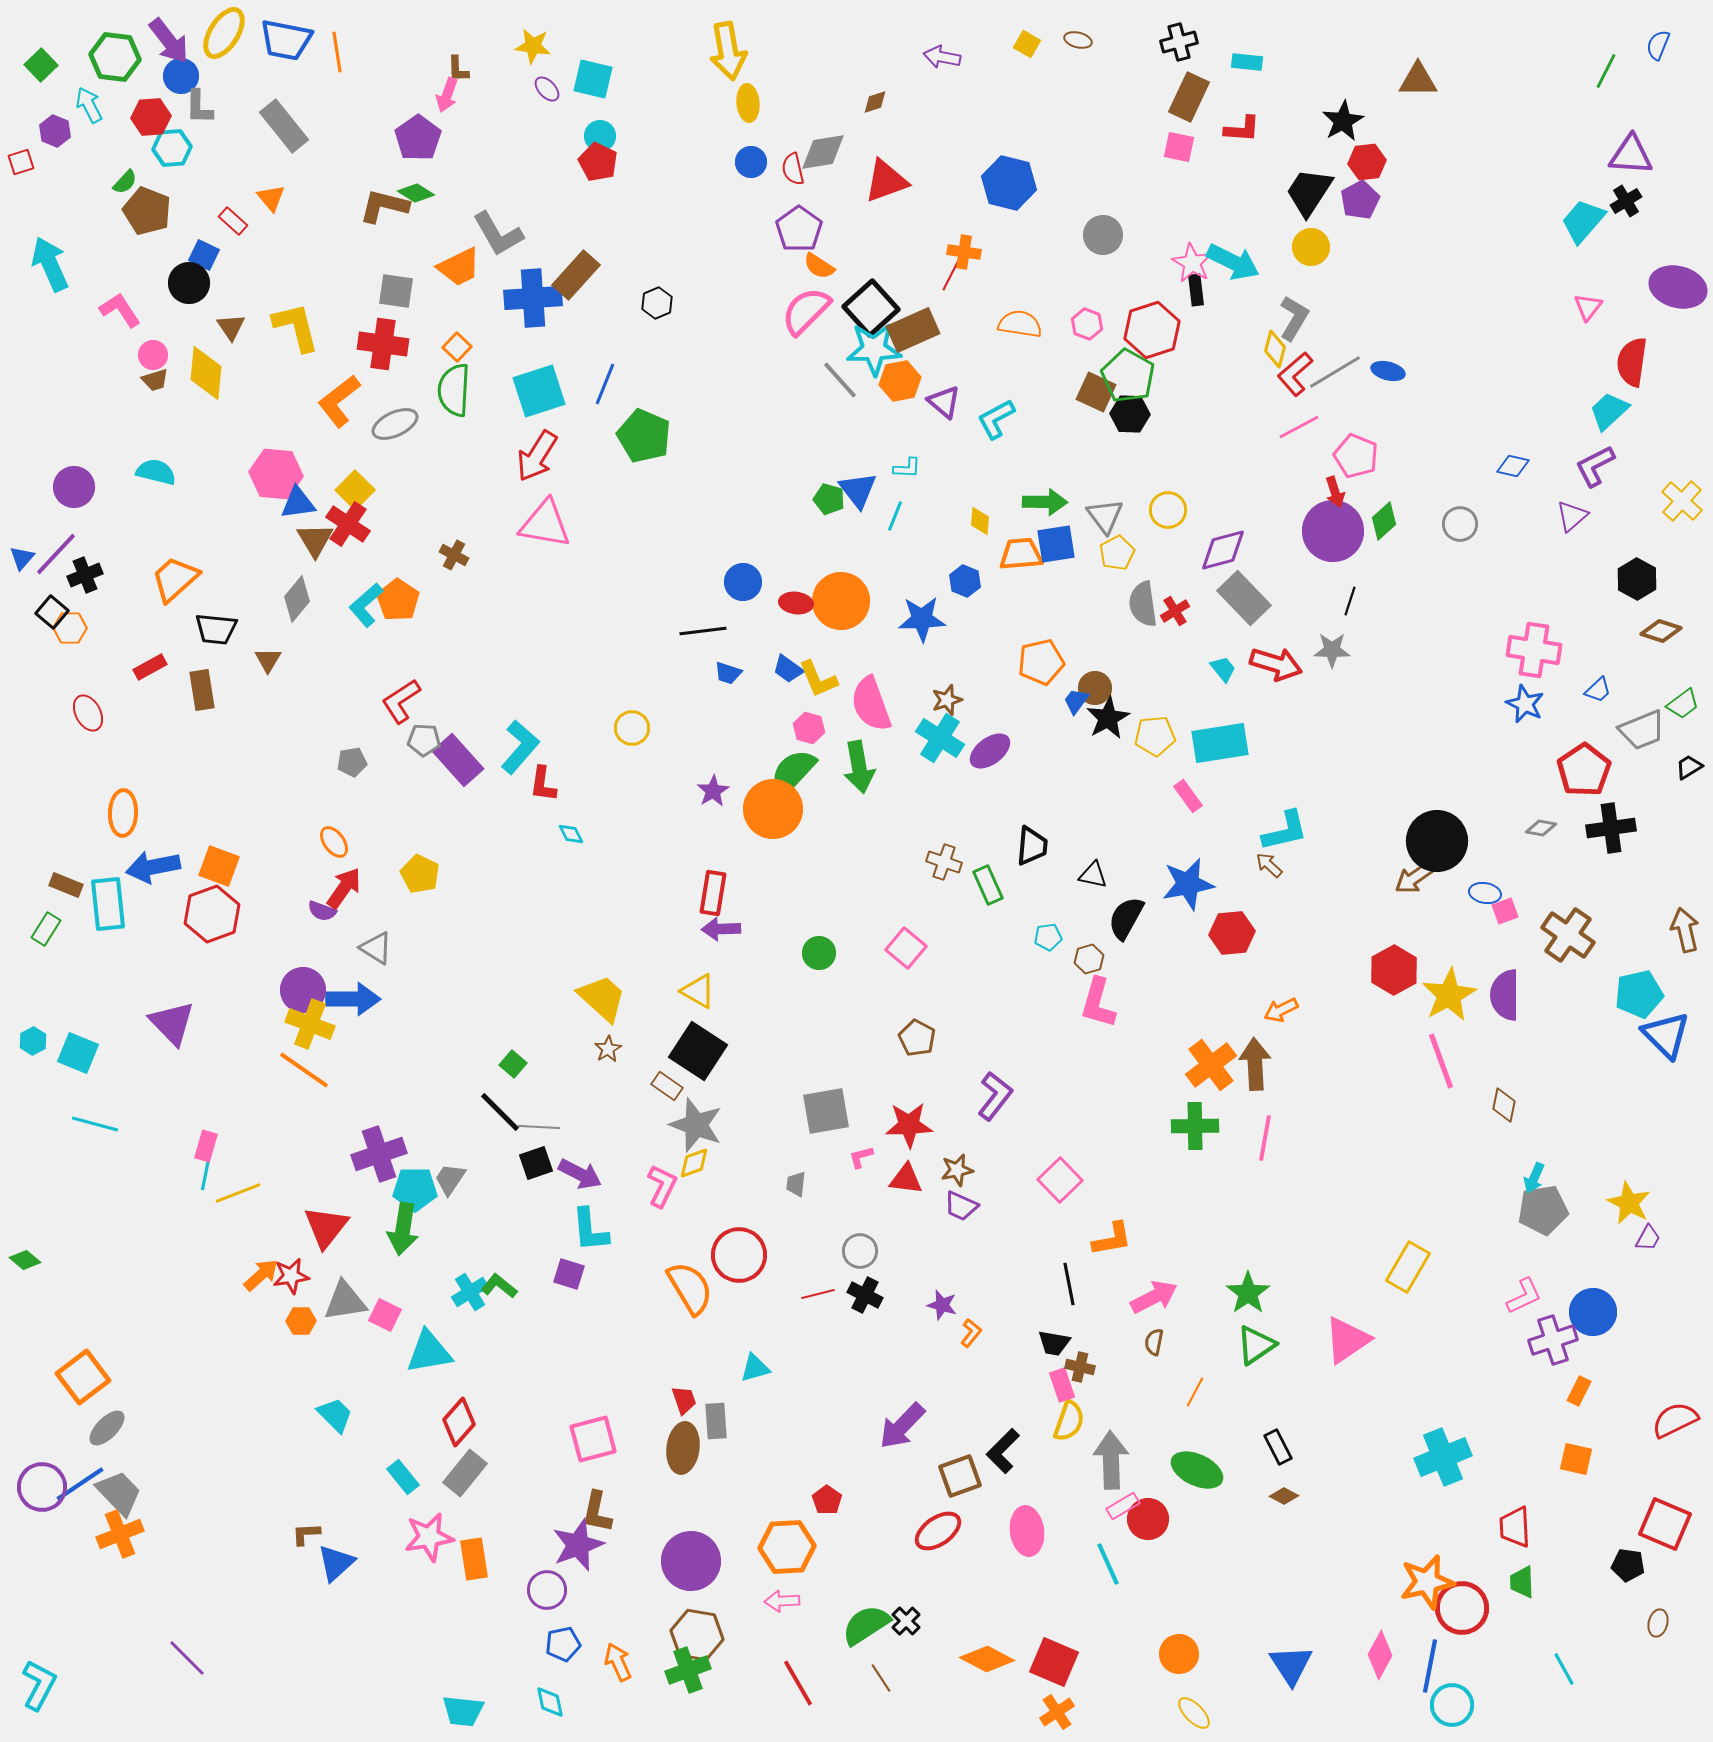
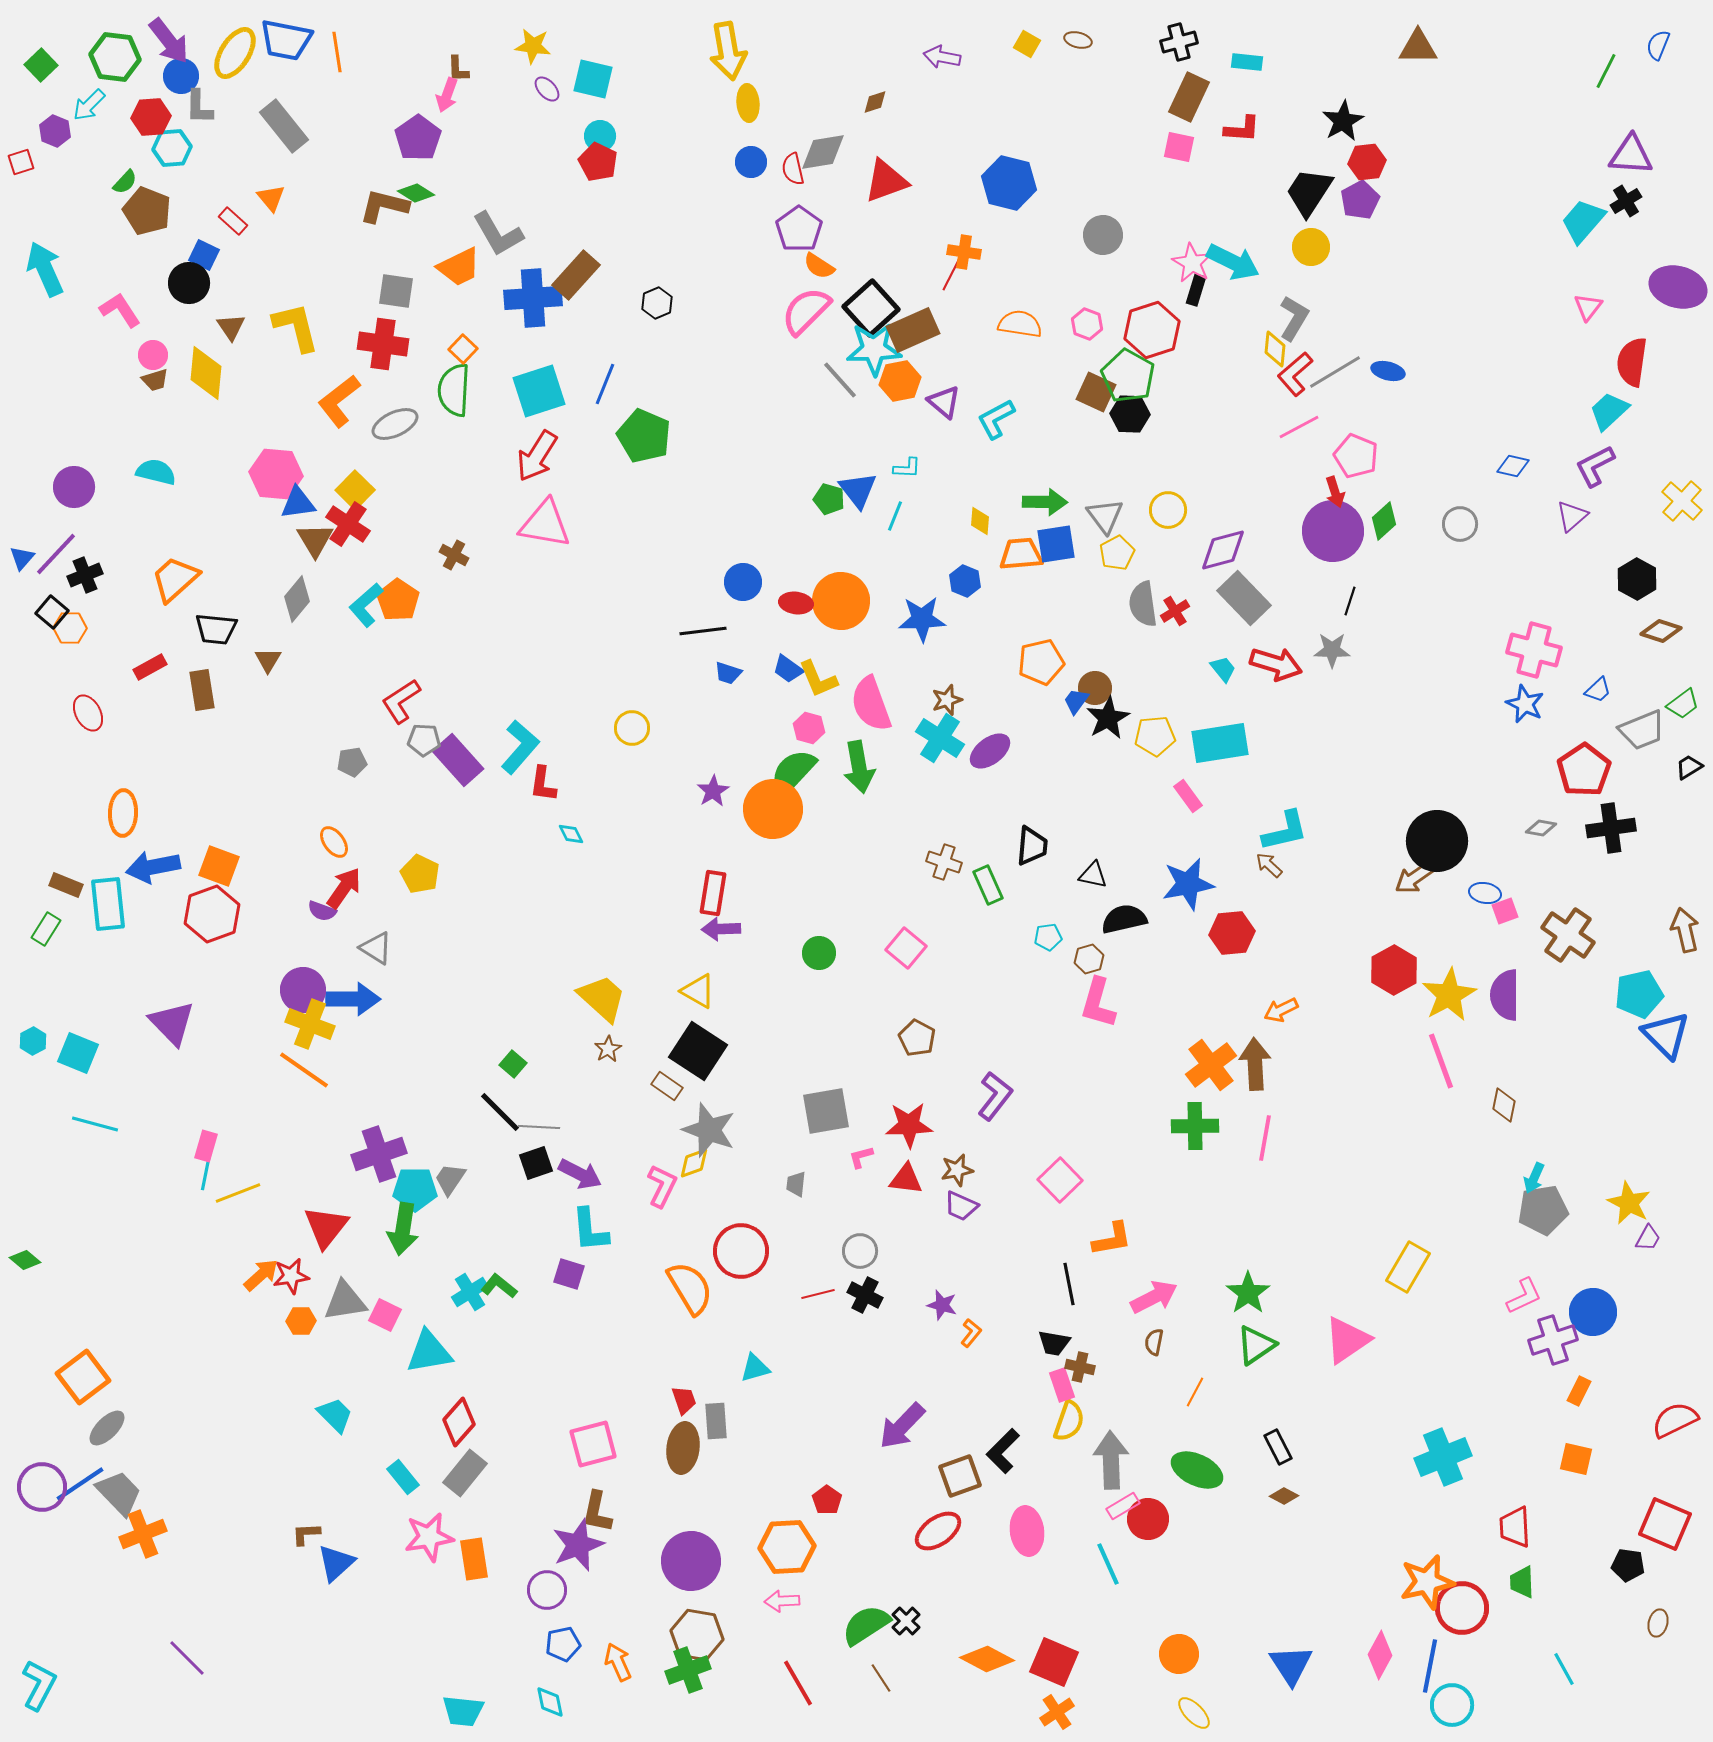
yellow ellipse at (224, 33): moved 11 px right, 20 px down
brown triangle at (1418, 80): moved 33 px up
cyan arrow at (89, 105): rotated 108 degrees counterclockwise
cyan arrow at (50, 264): moved 5 px left, 5 px down
black rectangle at (1196, 290): rotated 24 degrees clockwise
orange square at (457, 347): moved 6 px right, 2 px down
yellow diamond at (1275, 349): rotated 9 degrees counterclockwise
pink cross at (1534, 650): rotated 6 degrees clockwise
black semicircle at (1126, 918): moved 2 px left, 1 px down; rotated 48 degrees clockwise
gray star at (696, 1125): moved 13 px right, 5 px down
red circle at (739, 1255): moved 2 px right, 4 px up
pink square at (593, 1439): moved 5 px down
orange cross at (120, 1534): moved 23 px right
